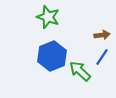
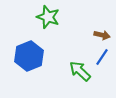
brown arrow: rotated 21 degrees clockwise
blue hexagon: moved 23 px left
